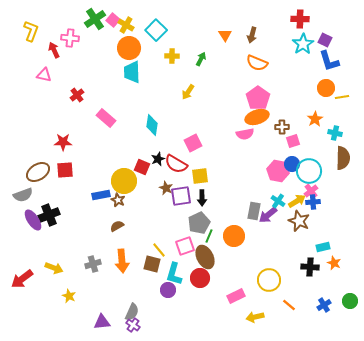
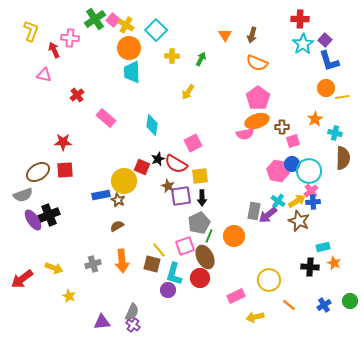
purple square at (325, 40): rotated 16 degrees clockwise
orange ellipse at (257, 117): moved 4 px down
brown star at (166, 188): moved 2 px right, 2 px up
